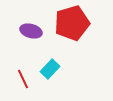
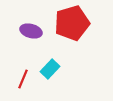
red line: rotated 48 degrees clockwise
